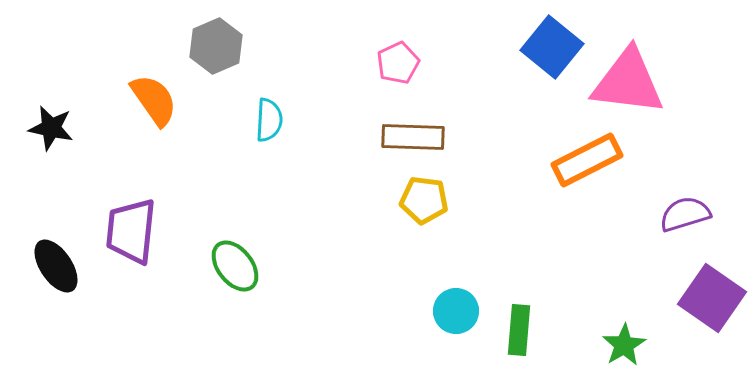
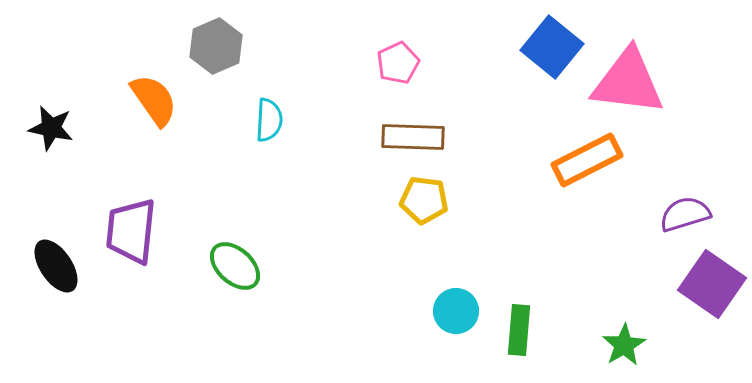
green ellipse: rotated 10 degrees counterclockwise
purple square: moved 14 px up
